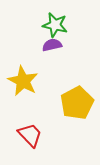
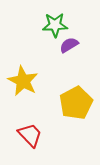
green star: rotated 15 degrees counterclockwise
purple semicircle: moved 17 px right; rotated 18 degrees counterclockwise
yellow pentagon: moved 1 px left
